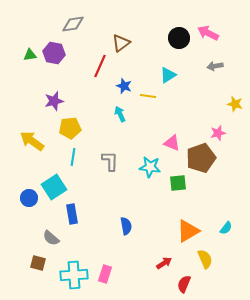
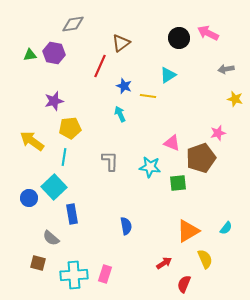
gray arrow: moved 11 px right, 3 px down
yellow star: moved 5 px up
cyan line: moved 9 px left
cyan square: rotated 10 degrees counterclockwise
